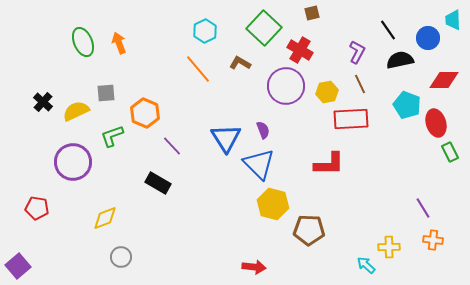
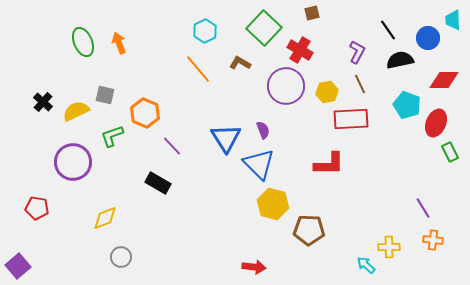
gray square at (106, 93): moved 1 px left, 2 px down; rotated 18 degrees clockwise
red ellipse at (436, 123): rotated 40 degrees clockwise
